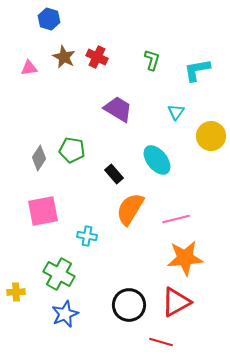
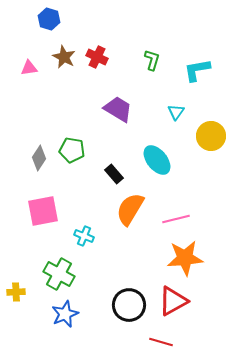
cyan cross: moved 3 px left; rotated 12 degrees clockwise
red triangle: moved 3 px left, 1 px up
